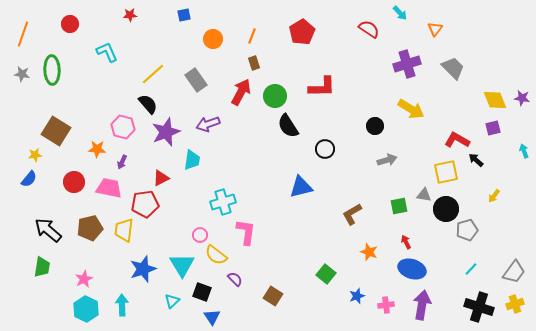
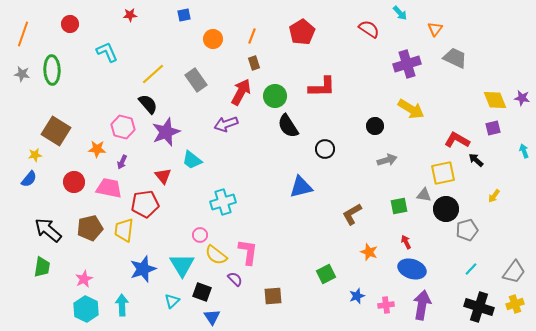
gray trapezoid at (453, 68): moved 2 px right, 10 px up; rotated 20 degrees counterclockwise
purple arrow at (208, 124): moved 18 px right
cyan trapezoid at (192, 160): rotated 120 degrees clockwise
yellow square at (446, 172): moved 3 px left, 1 px down
red triangle at (161, 178): moved 2 px right, 2 px up; rotated 42 degrees counterclockwise
pink L-shape at (246, 232): moved 2 px right, 20 px down
green square at (326, 274): rotated 24 degrees clockwise
brown square at (273, 296): rotated 36 degrees counterclockwise
